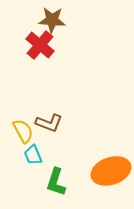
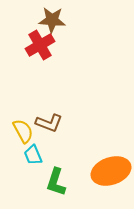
red cross: rotated 20 degrees clockwise
